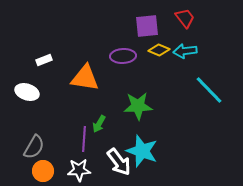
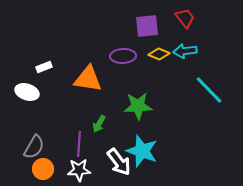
yellow diamond: moved 4 px down
white rectangle: moved 7 px down
orange triangle: moved 3 px right, 1 px down
purple line: moved 5 px left, 5 px down
orange circle: moved 2 px up
